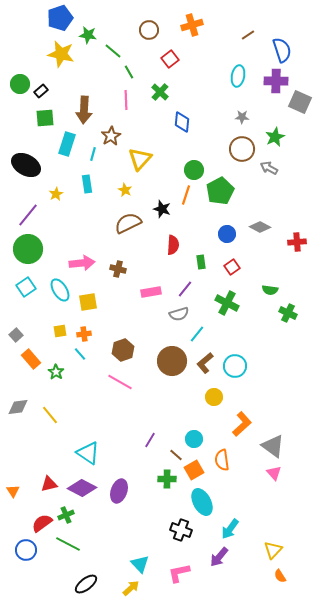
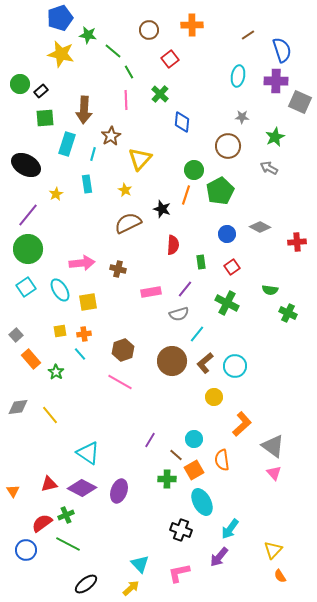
orange cross at (192, 25): rotated 15 degrees clockwise
green cross at (160, 92): moved 2 px down
brown circle at (242, 149): moved 14 px left, 3 px up
